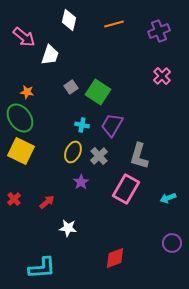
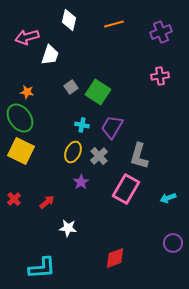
purple cross: moved 2 px right, 1 px down
pink arrow: moved 3 px right; rotated 125 degrees clockwise
pink cross: moved 2 px left; rotated 36 degrees clockwise
purple trapezoid: moved 2 px down
purple circle: moved 1 px right
